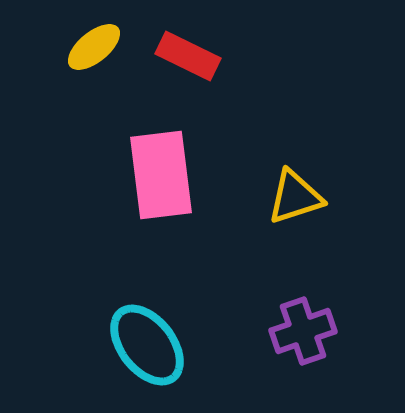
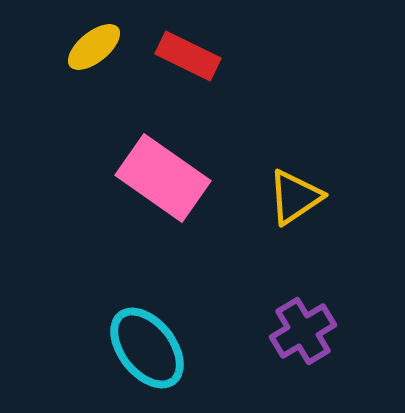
pink rectangle: moved 2 px right, 3 px down; rotated 48 degrees counterclockwise
yellow triangle: rotated 16 degrees counterclockwise
purple cross: rotated 12 degrees counterclockwise
cyan ellipse: moved 3 px down
